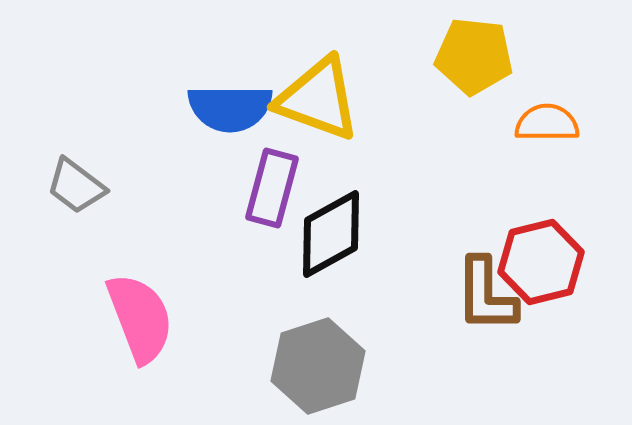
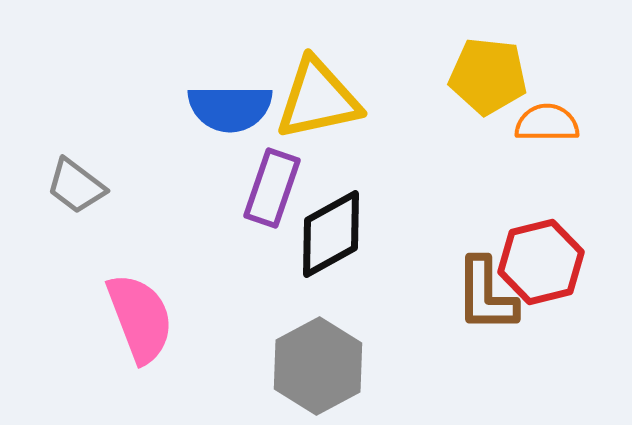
yellow pentagon: moved 14 px right, 20 px down
yellow triangle: rotated 32 degrees counterclockwise
purple rectangle: rotated 4 degrees clockwise
gray hexagon: rotated 10 degrees counterclockwise
